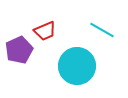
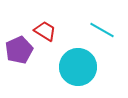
red trapezoid: rotated 125 degrees counterclockwise
cyan circle: moved 1 px right, 1 px down
